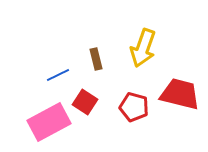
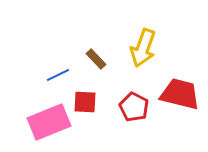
brown rectangle: rotated 30 degrees counterclockwise
red square: rotated 30 degrees counterclockwise
red pentagon: rotated 12 degrees clockwise
pink rectangle: rotated 6 degrees clockwise
